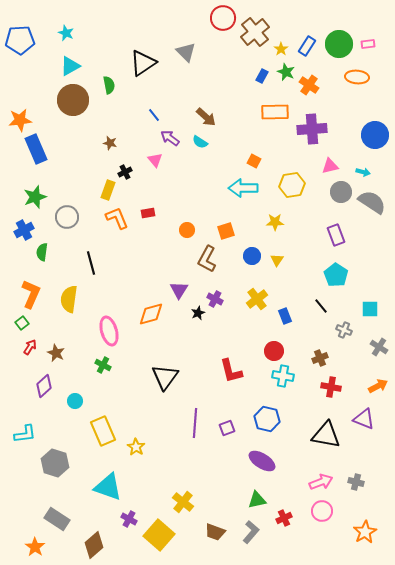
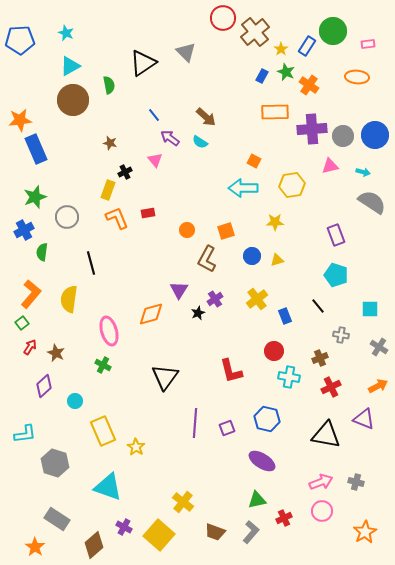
green circle at (339, 44): moved 6 px left, 13 px up
gray circle at (341, 192): moved 2 px right, 56 px up
yellow triangle at (277, 260): rotated 40 degrees clockwise
cyan pentagon at (336, 275): rotated 15 degrees counterclockwise
orange L-shape at (31, 294): rotated 16 degrees clockwise
purple cross at (215, 299): rotated 28 degrees clockwise
black line at (321, 306): moved 3 px left
gray cross at (344, 330): moved 3 px left, 5 px down; rotated 14 degrees counterclockwise
cyan cross at (283, 376): moved 6 px right, 1 px down
red cross at (331, 387): rotated 36 degrees counterclockwise
purple cross at (129, 519): moved 5 px left, 8 px down
